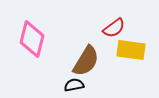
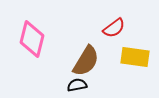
yellow rectangle: moved 4 px right, 7 px down
black semicircle: moved 3 px right
